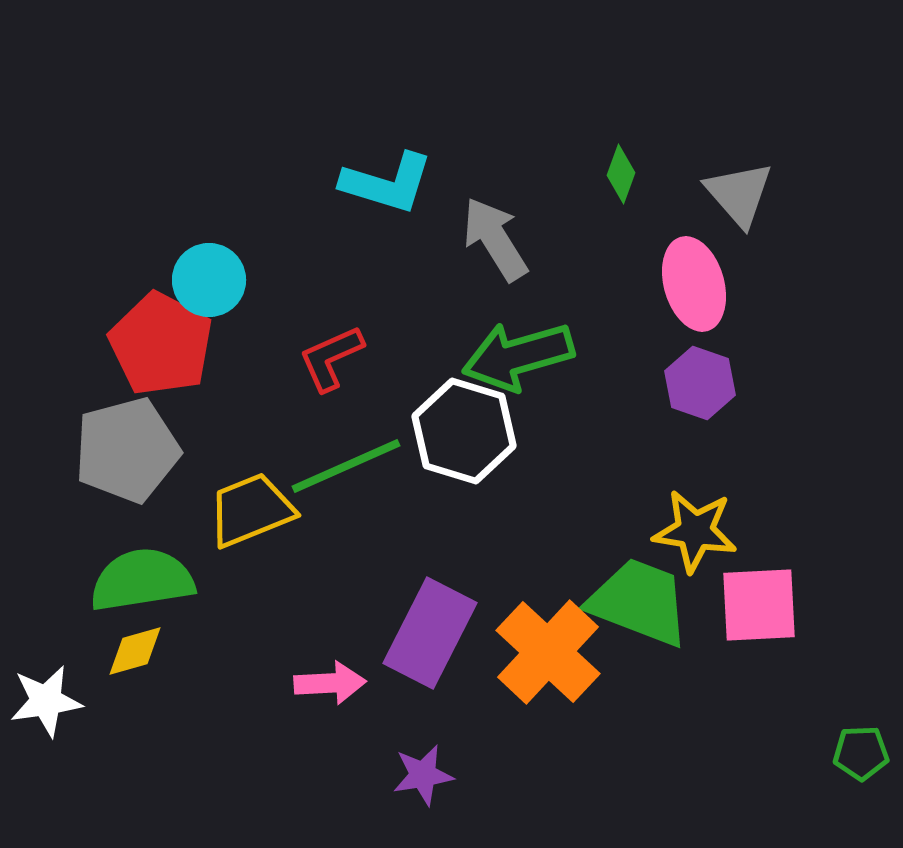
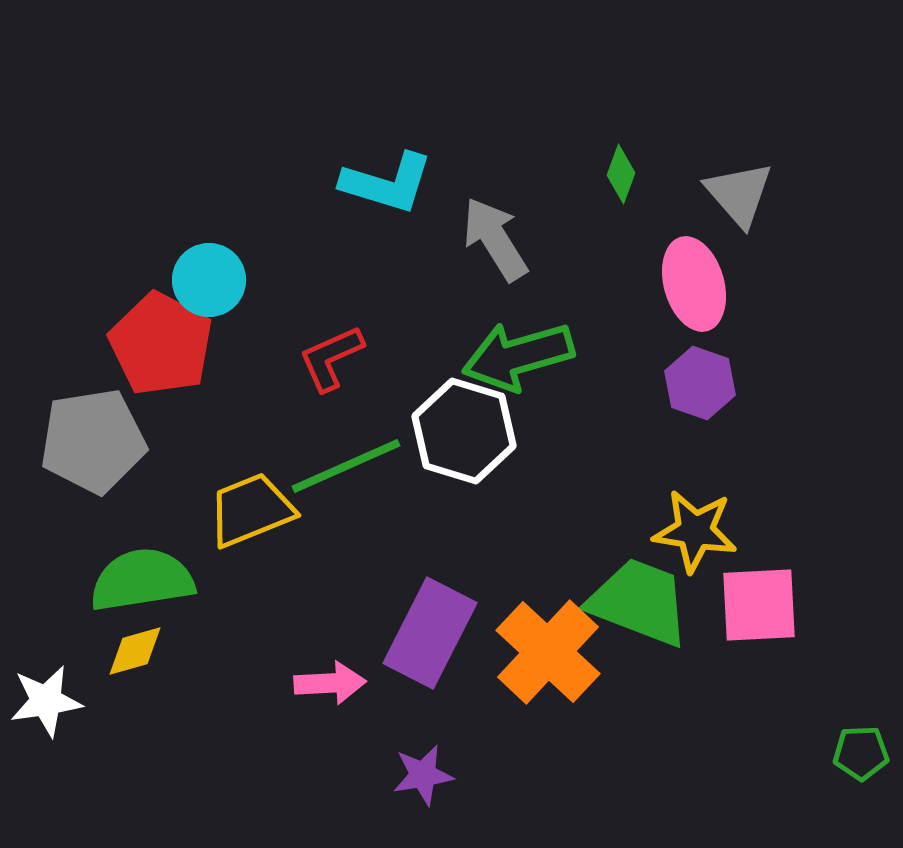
gray pentagon: moved 34 px left, 9 px up; rotated 6 degrees clockwise
